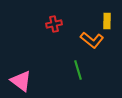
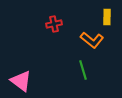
yellow rectangle: moved 4 px up
green line: moved 5 px right
